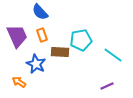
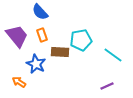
purple trapezoid: rotated 15 degrees counterclockwise
